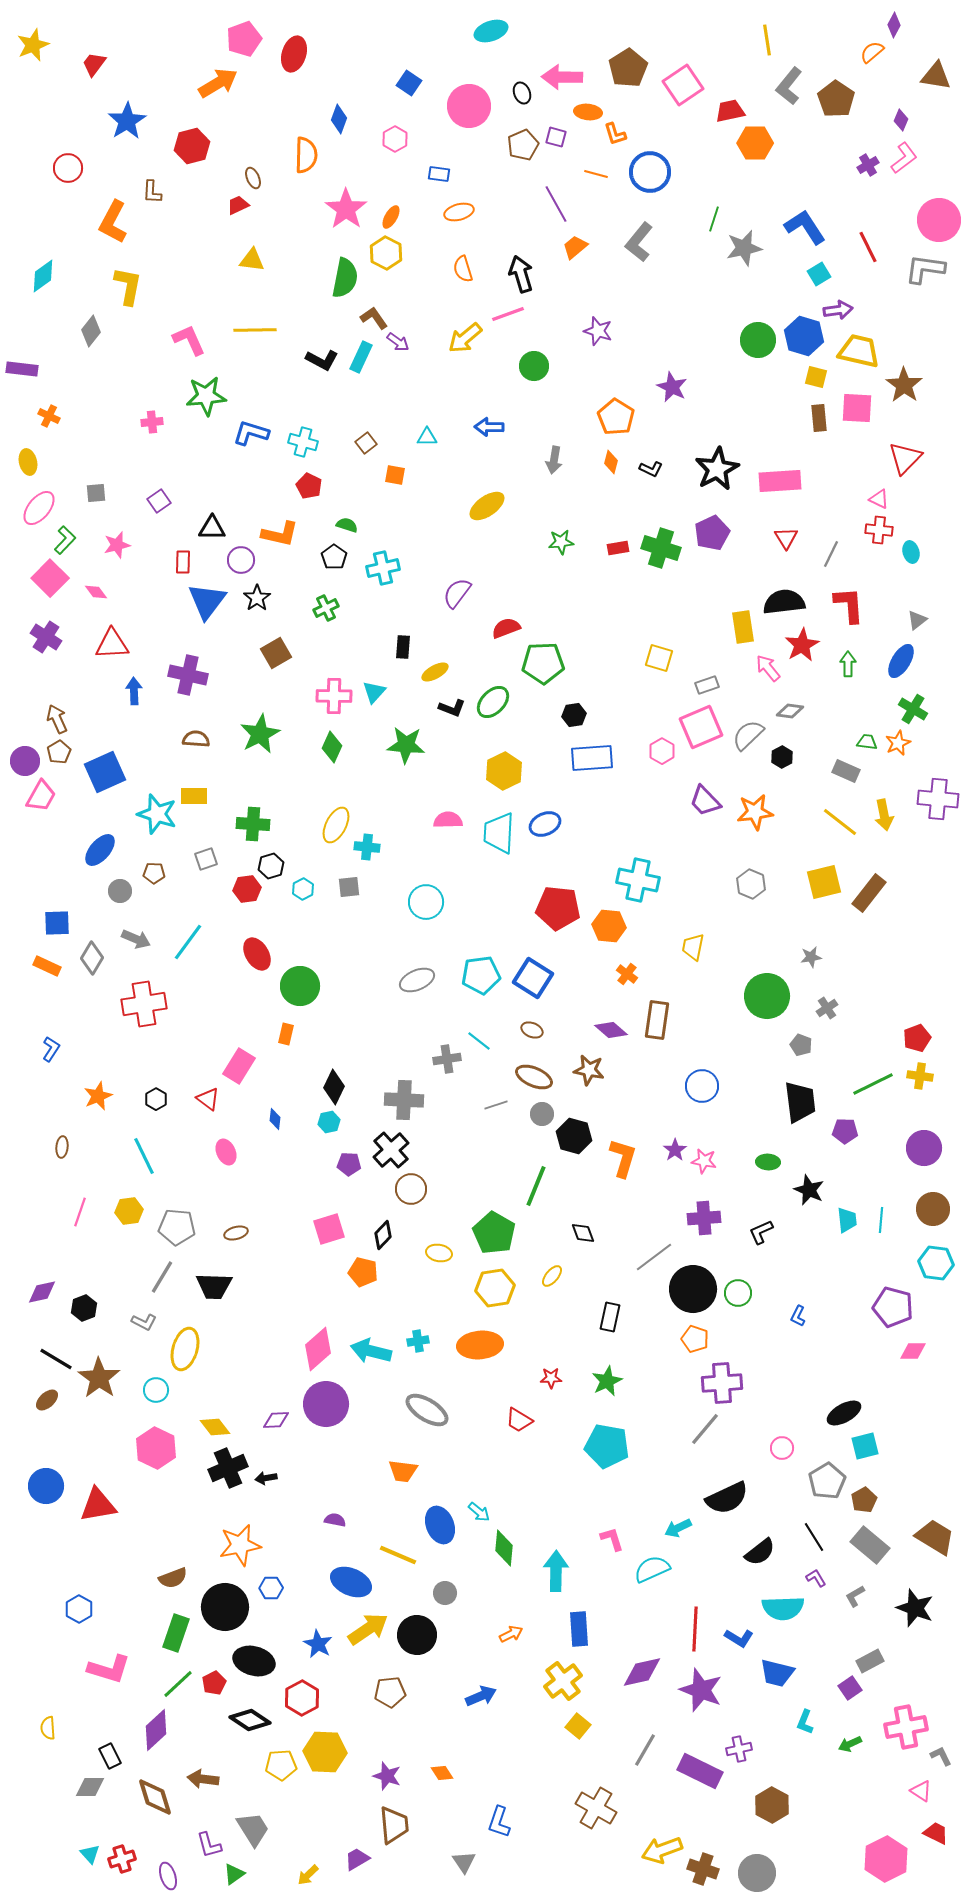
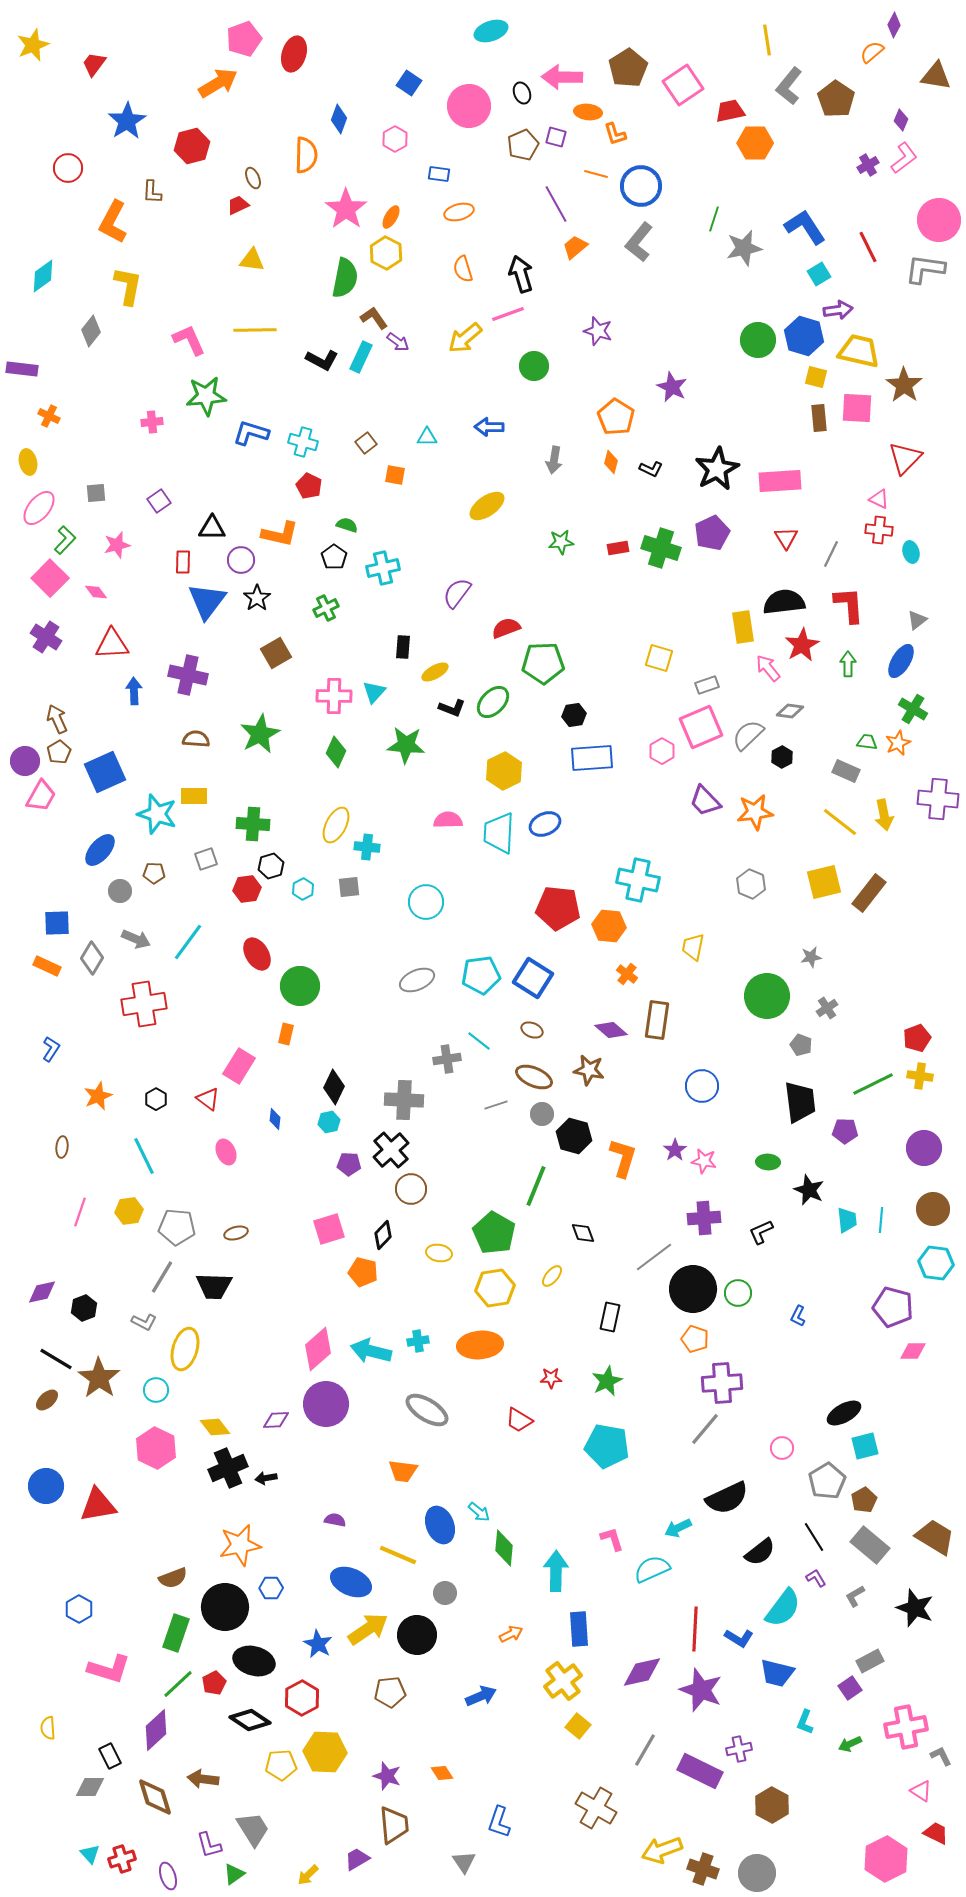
blue circle at (650, 172): moved 9 px left, 14 px down
green diamond at (332, 747): moved 4 px right, 5 px down
cyan semicircle at (783, 1608): rotated 51 degrees counterclockwise
